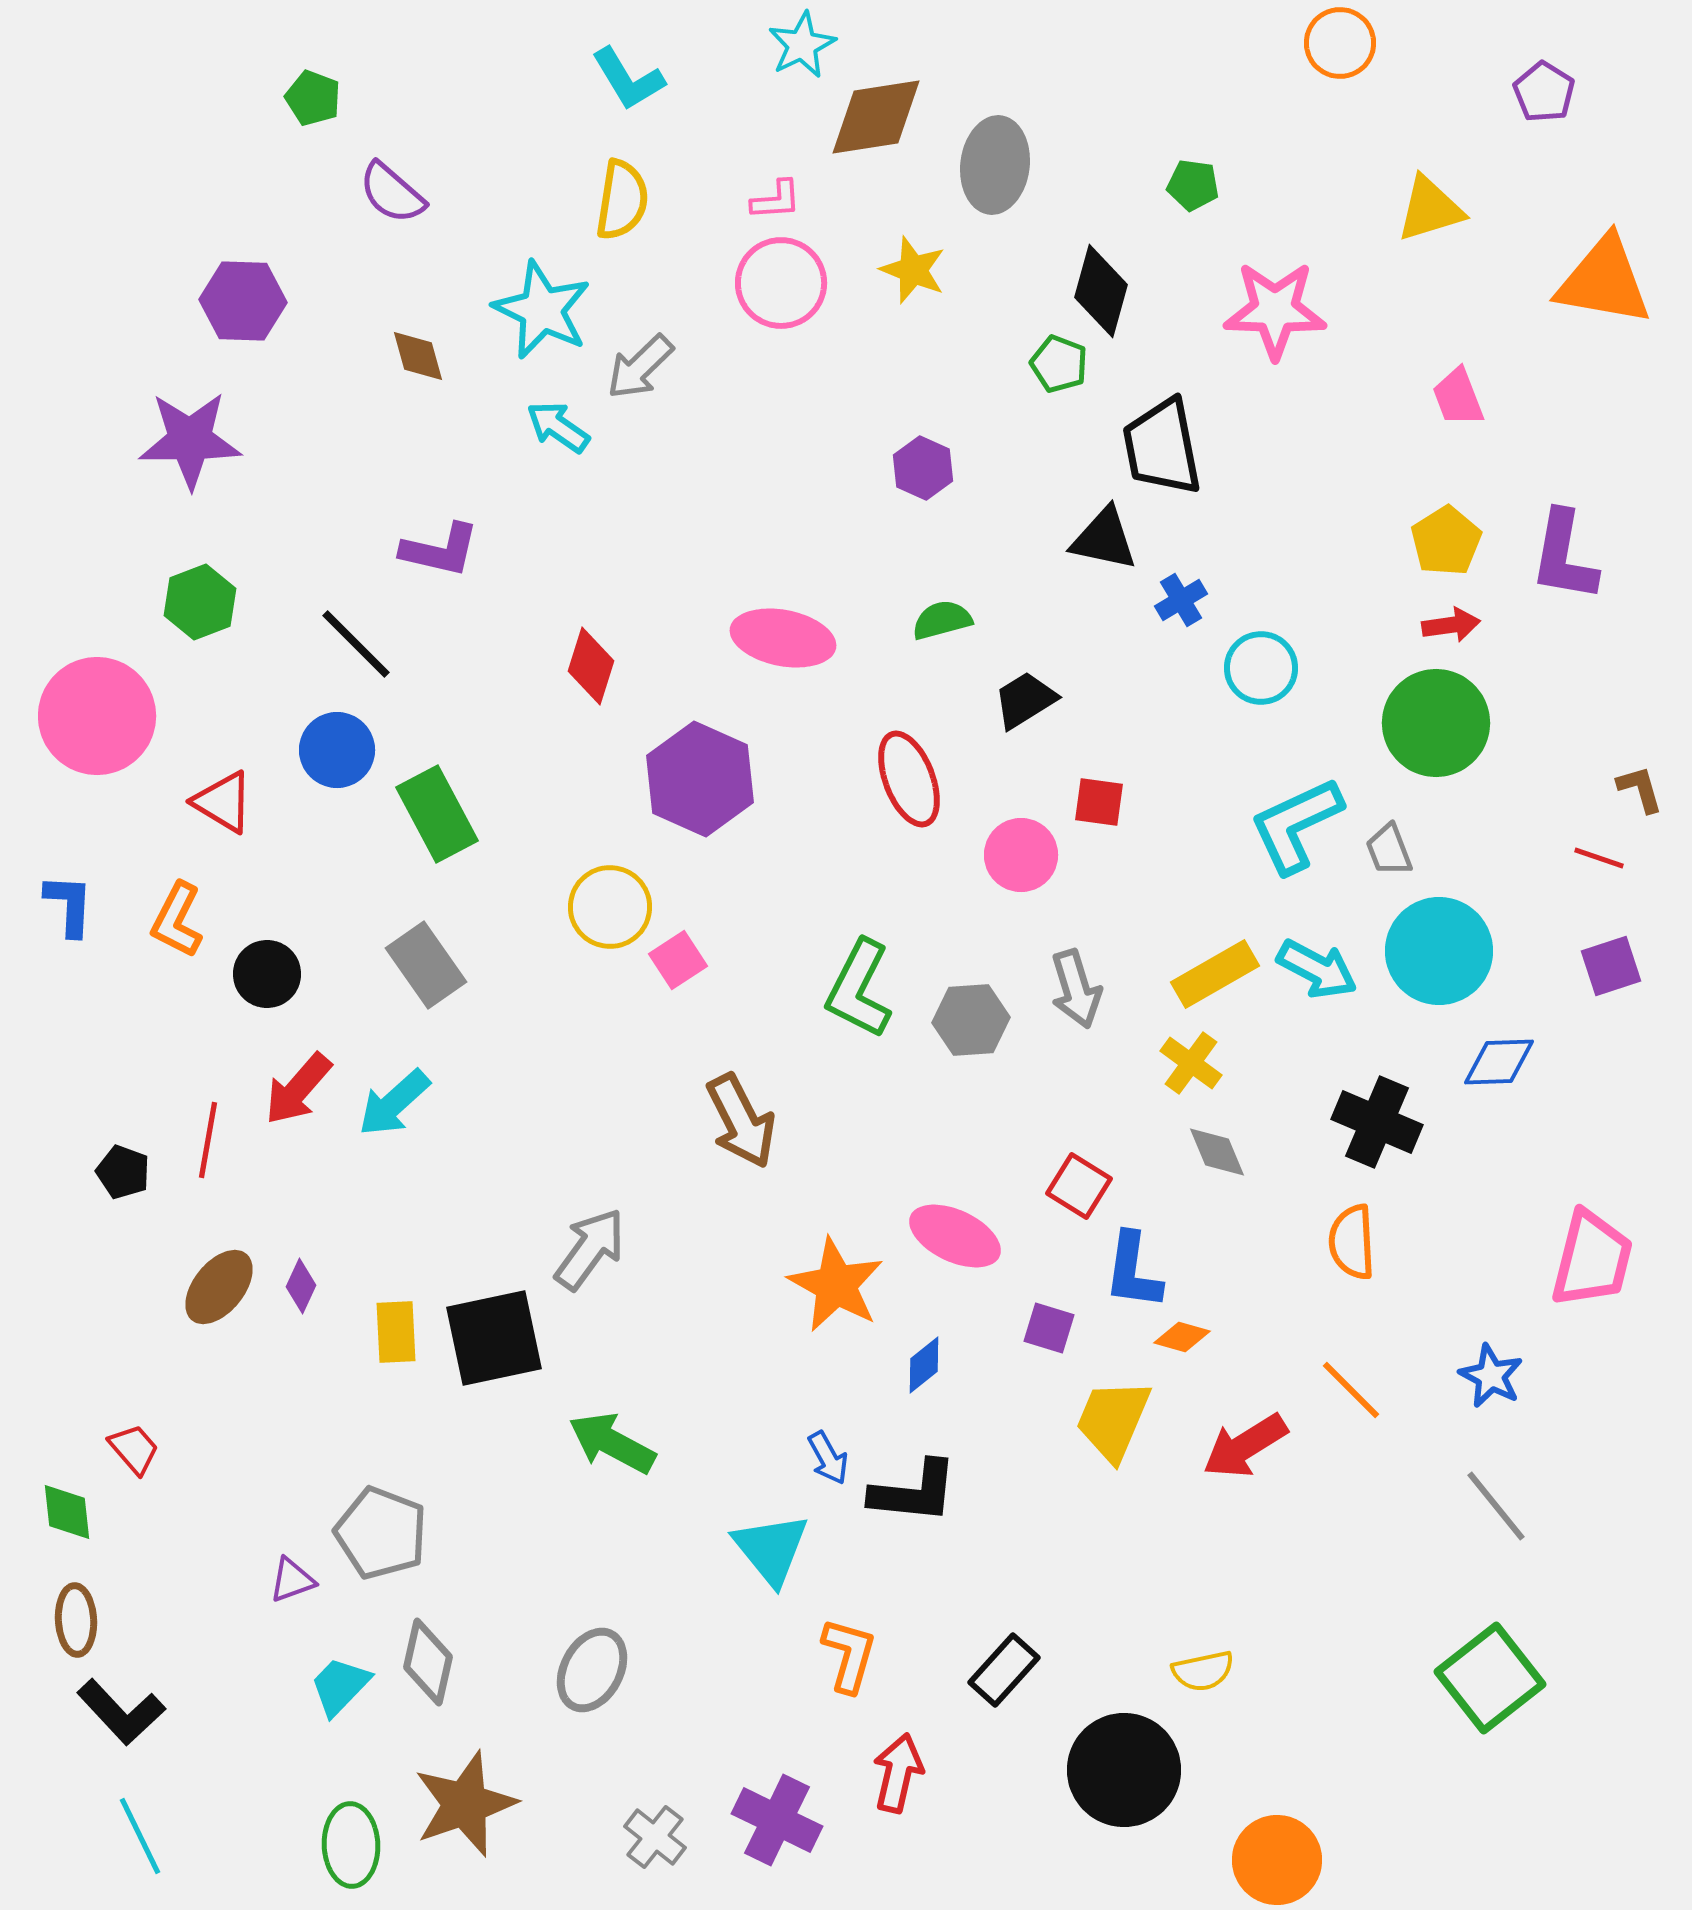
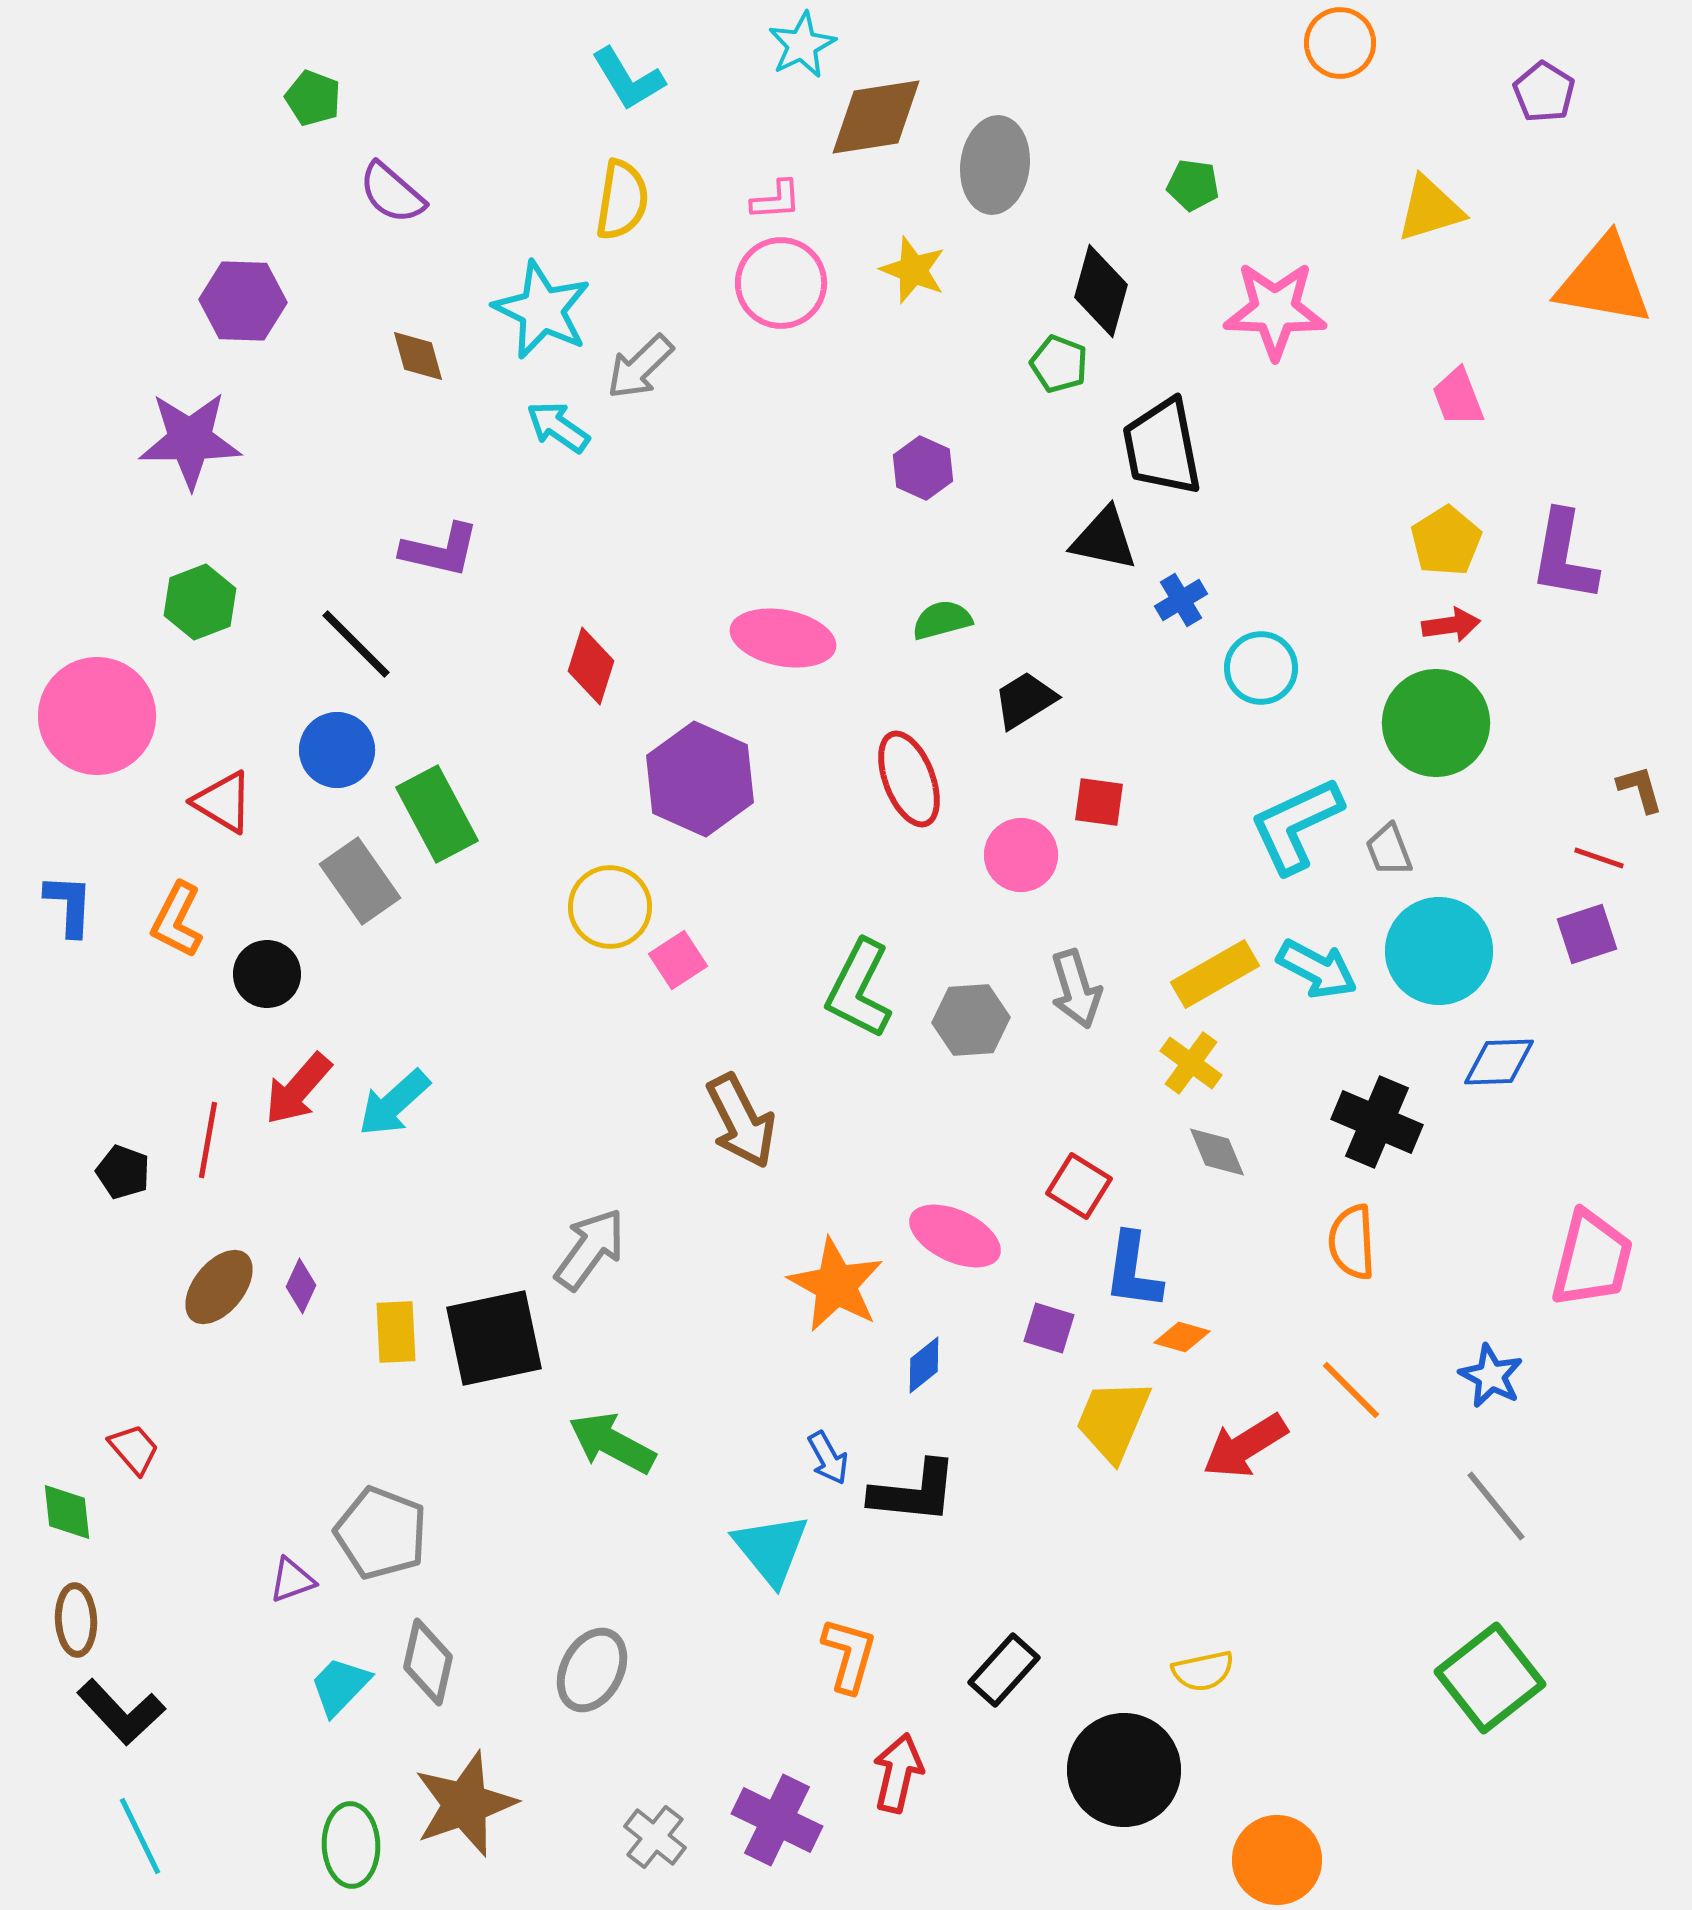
gray rectangle at (426, 965): moved 66 px left, 84 px up
purple square at (1611, 966): moved 24 px left, 32 px up
